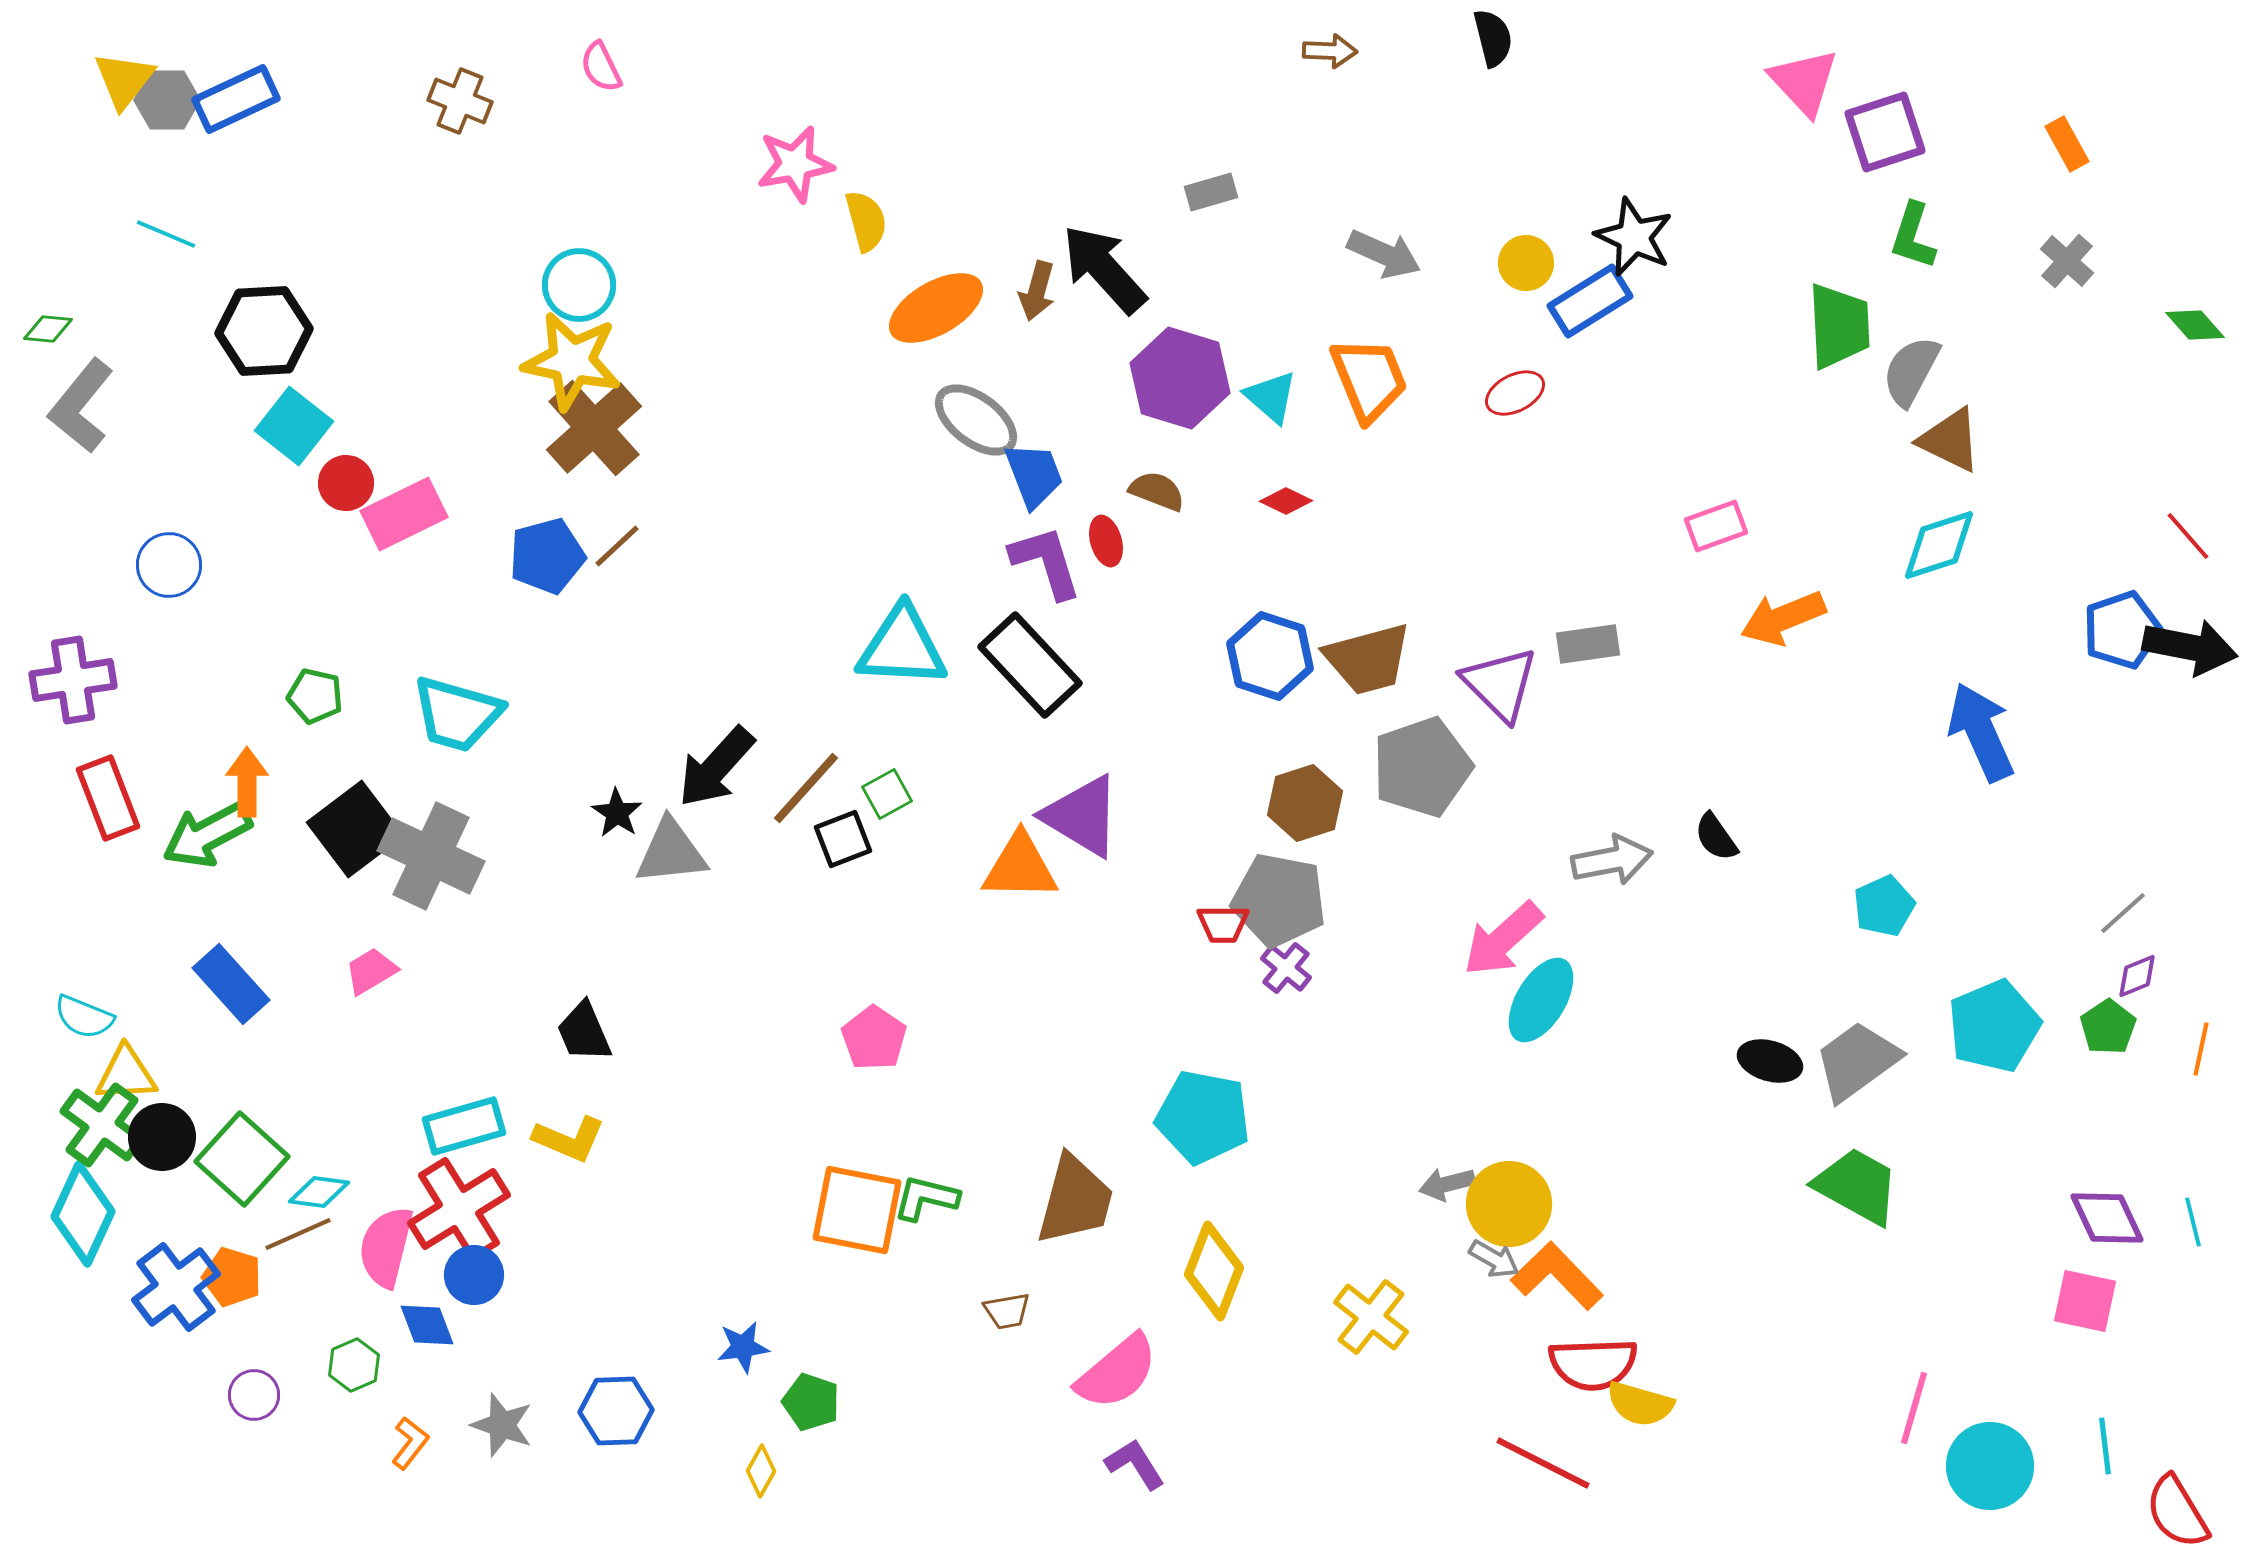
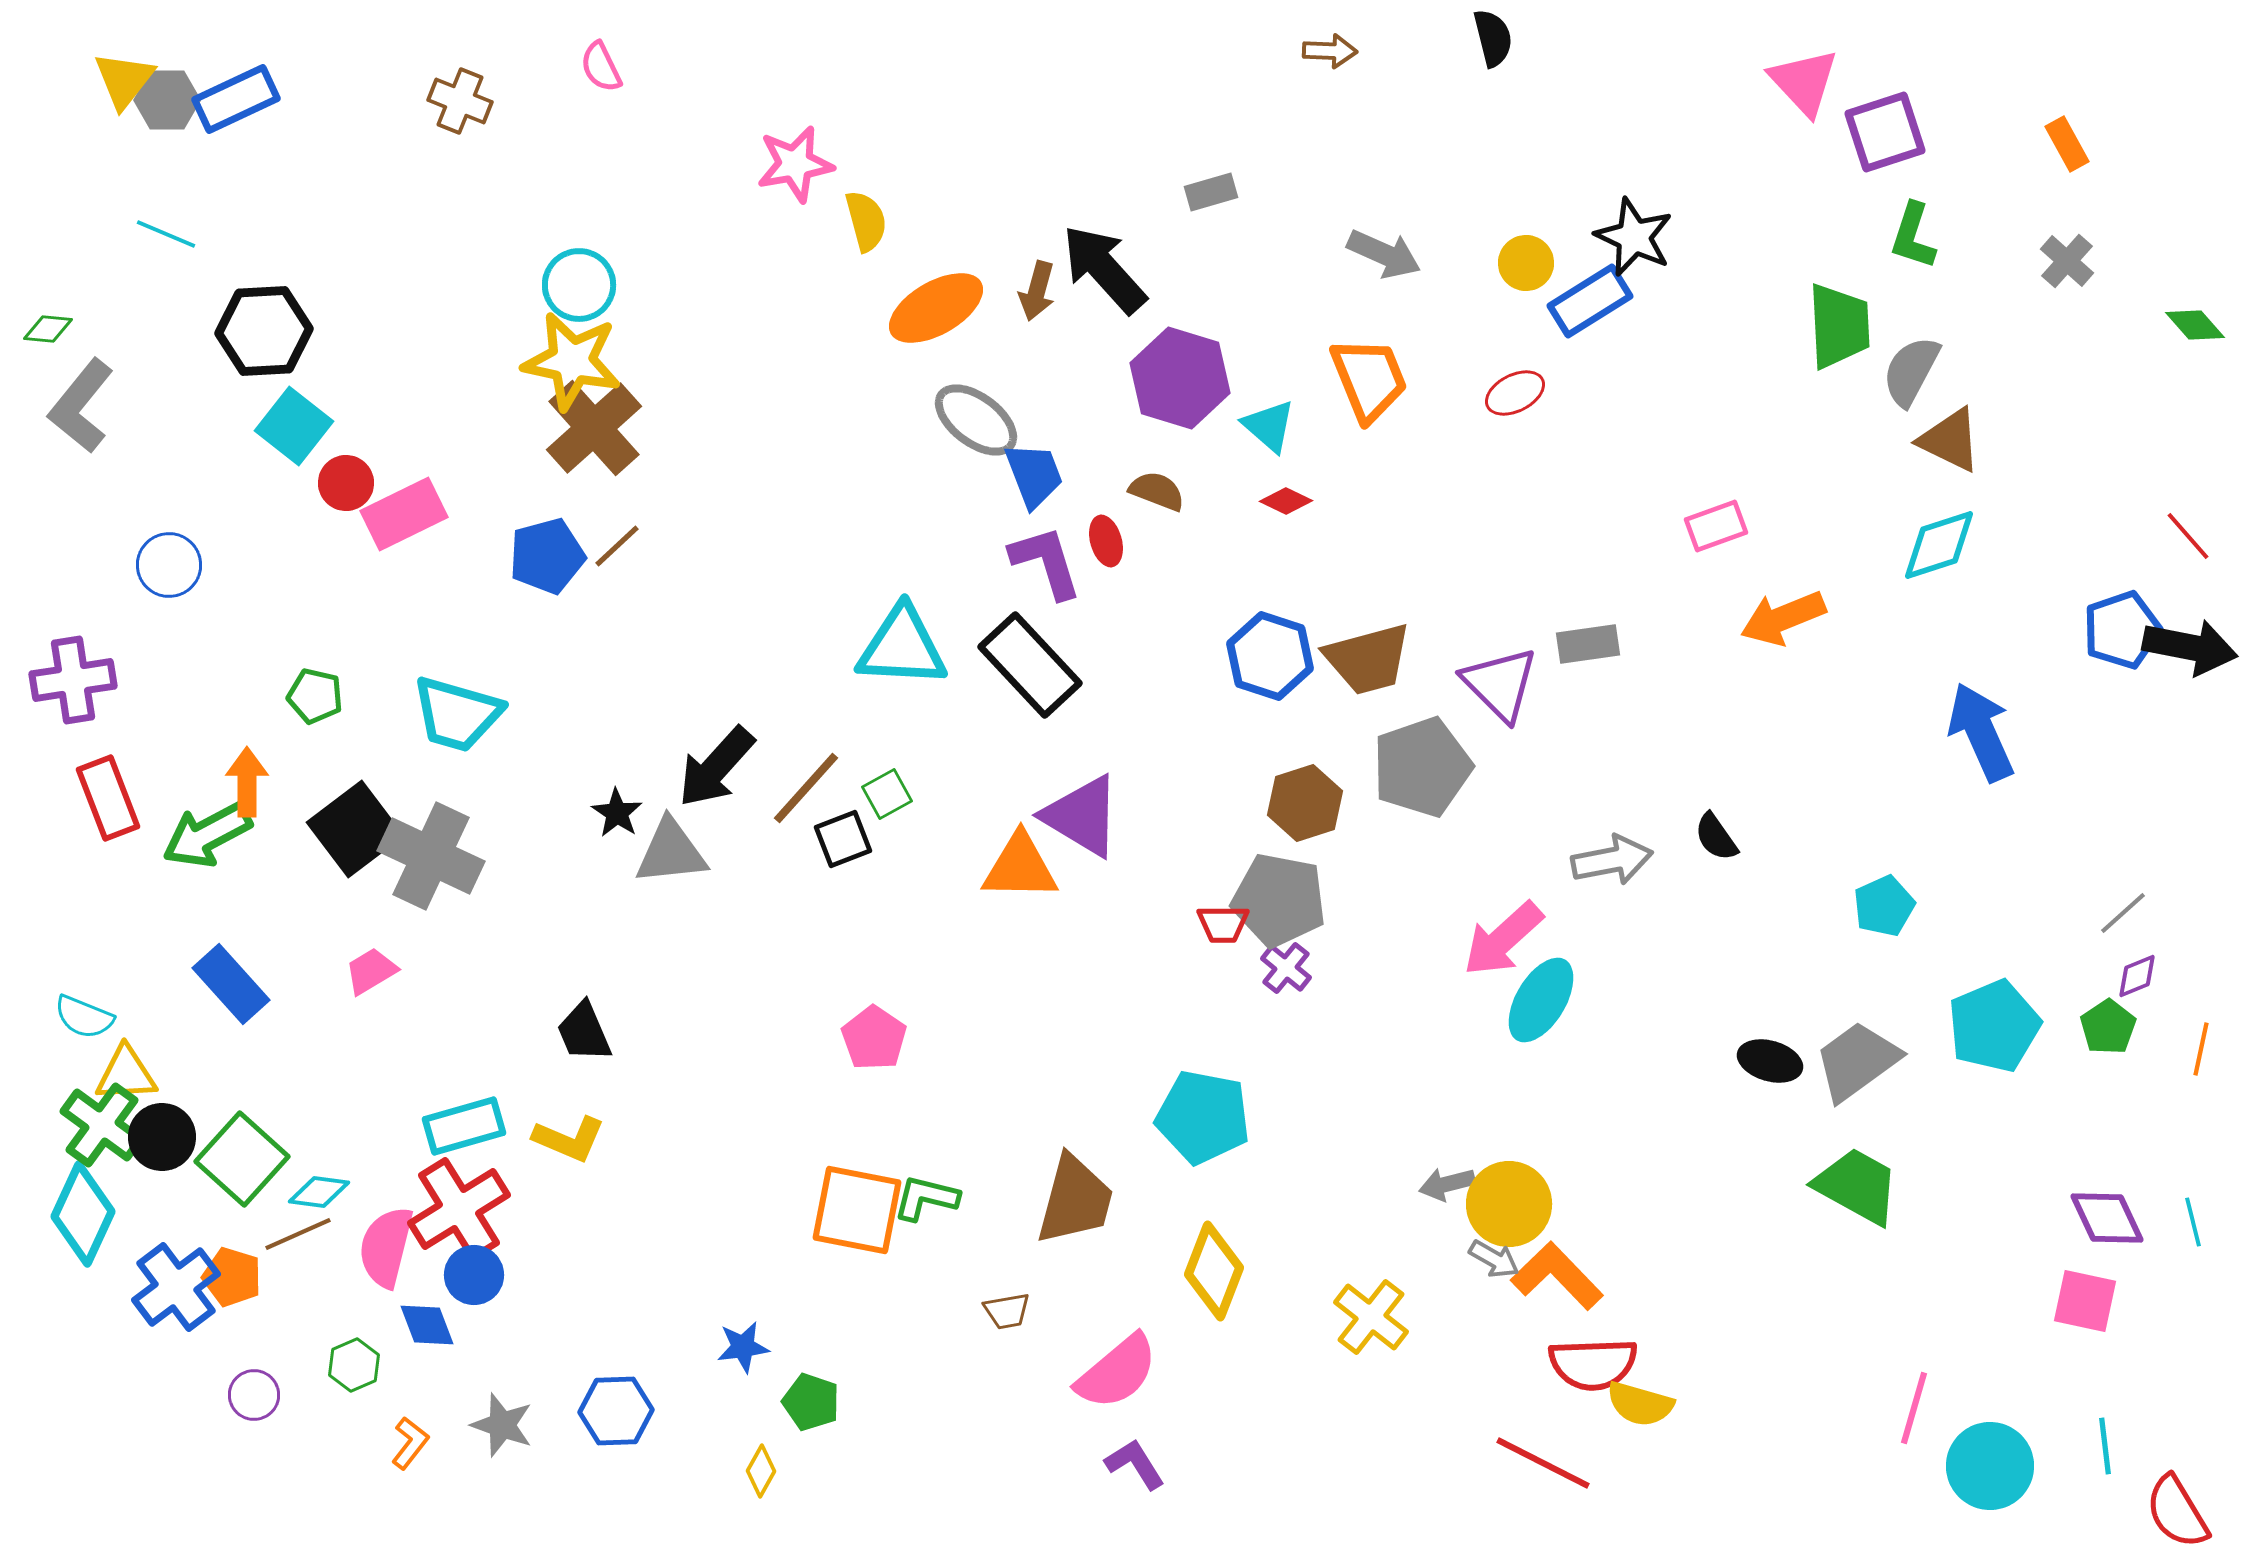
cyan triangle at (1271, 397): moved 2 px left, 29 px down
